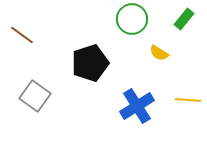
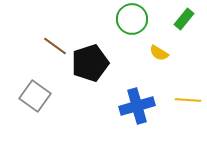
brown line: moved 33 px right, 11 px down
blue cross: rotated 16 degrees clockwise
